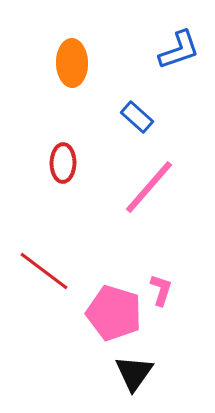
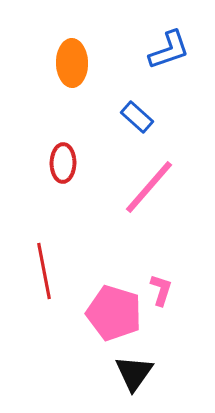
blue L-shape: moved 10 px left
red line: rotated 42 degrees clockwise
